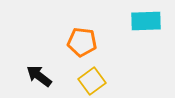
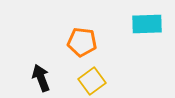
cyan rectangle: moved 1 px right, 3 px down
black arrow: moved 2 px right, 2 px down; rotated 32 degrees clockwise
